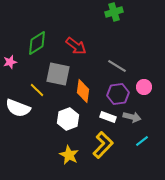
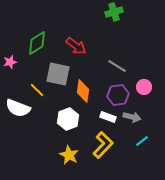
purple hexagon: moved 1 px down
